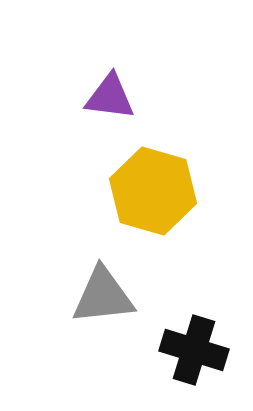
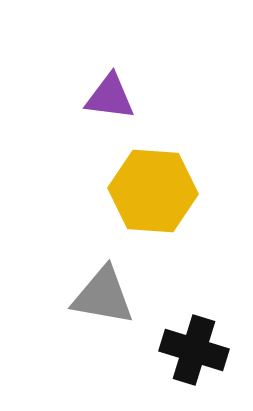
yellow hexagon: rotated 12 degrees counterclockwise
gray triangle: rotated 16 degrees clockwise
